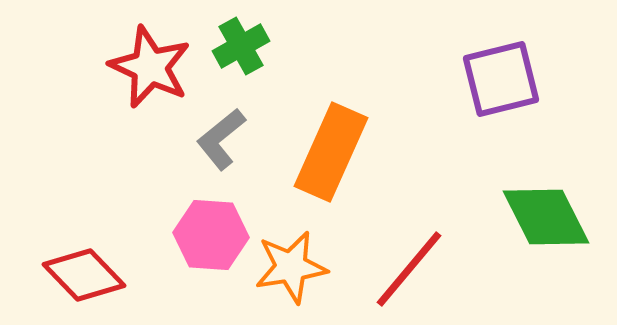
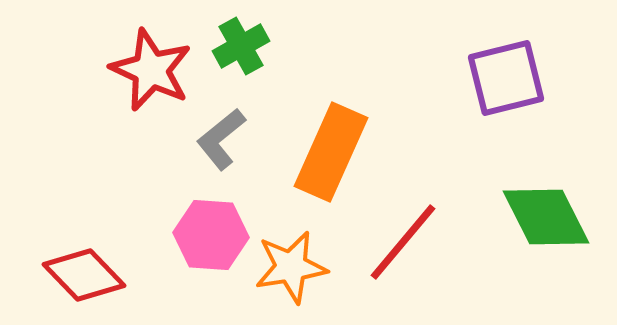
red star: moved 1 px right, 3 px down
purple square: moved 5 px right, 1 px up
red line: moved 6 px left, 27 px up
